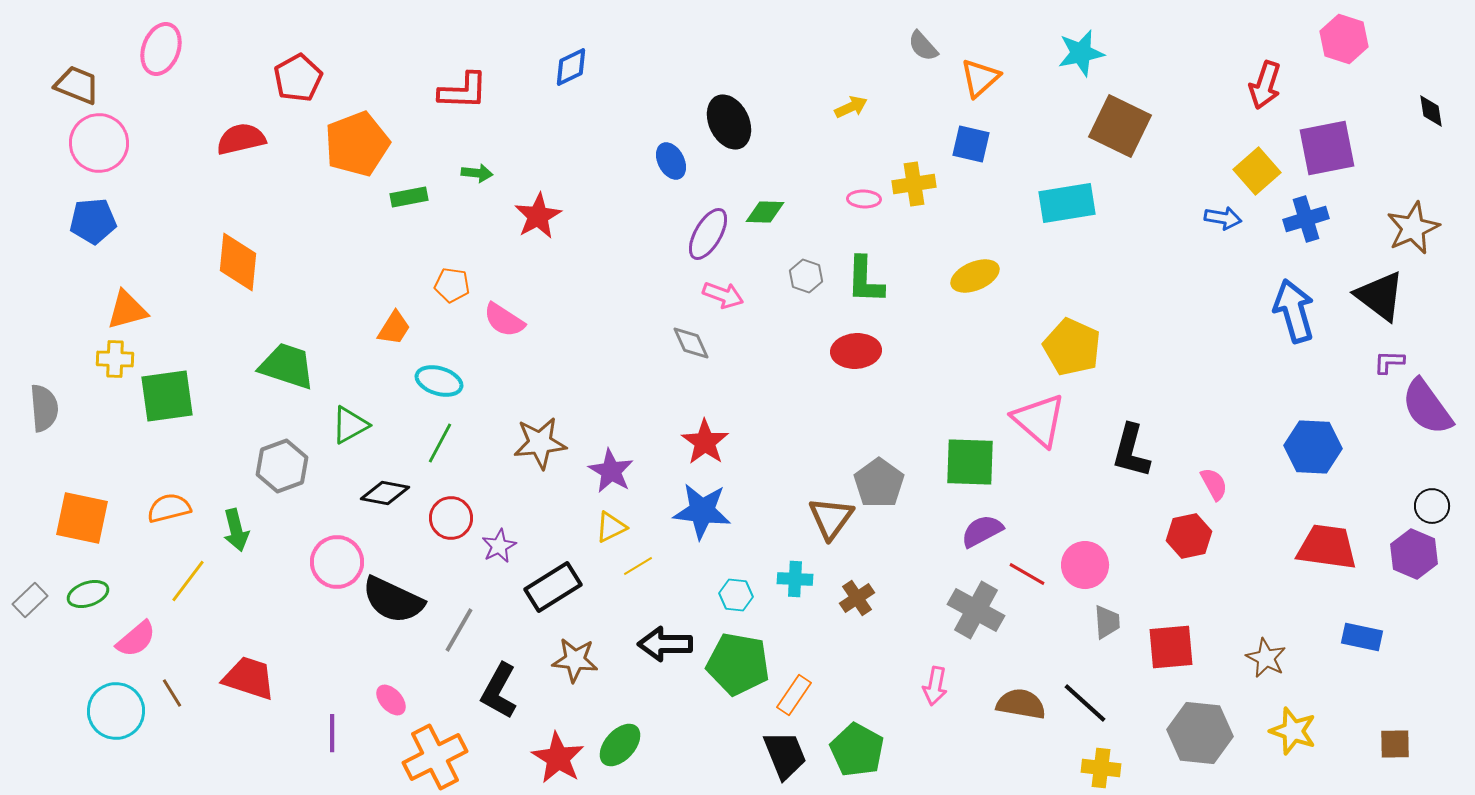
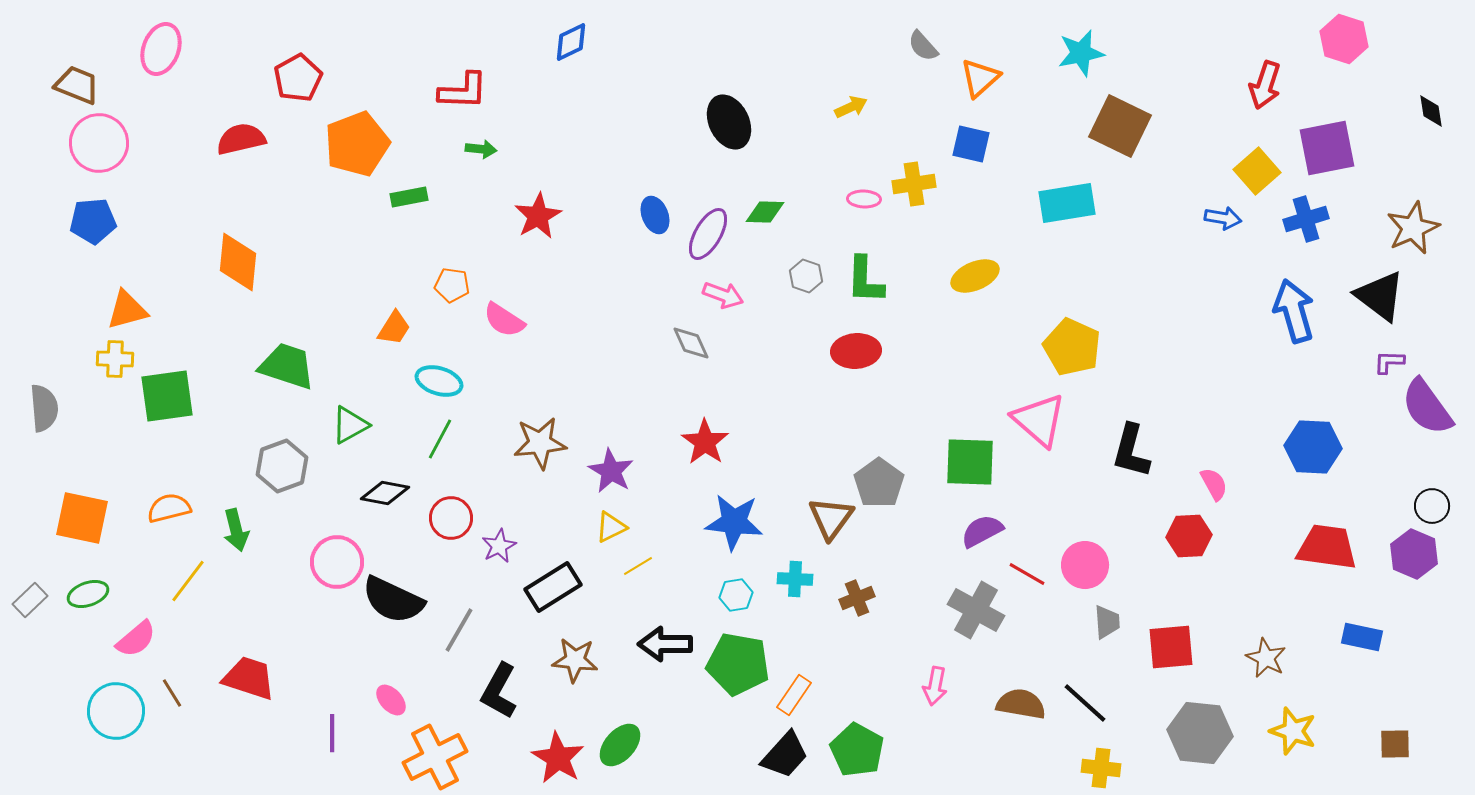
blue diamond at (571, 67): moved 25 px up
blue ellipse at (671, 161): moved 16 px left, 54 px down; rotated 6 degrees clockwise
green arrow at (477, 173): moved 4 px right, 24 px up
green line at (440, 443): moved 4 px up
blue star at (702, 511): moved 32 px right, 11 px down
red hexagon at (1189, 536): rotated 9 degrees clockwise
cyan hexagon at (736, 595): rotated 16 degrees counterclockwise
brown cross at (857, 598): rotated 12 degrees clockwise
black trapezoid at (785, 755): rotated 64 degrees clockwise
